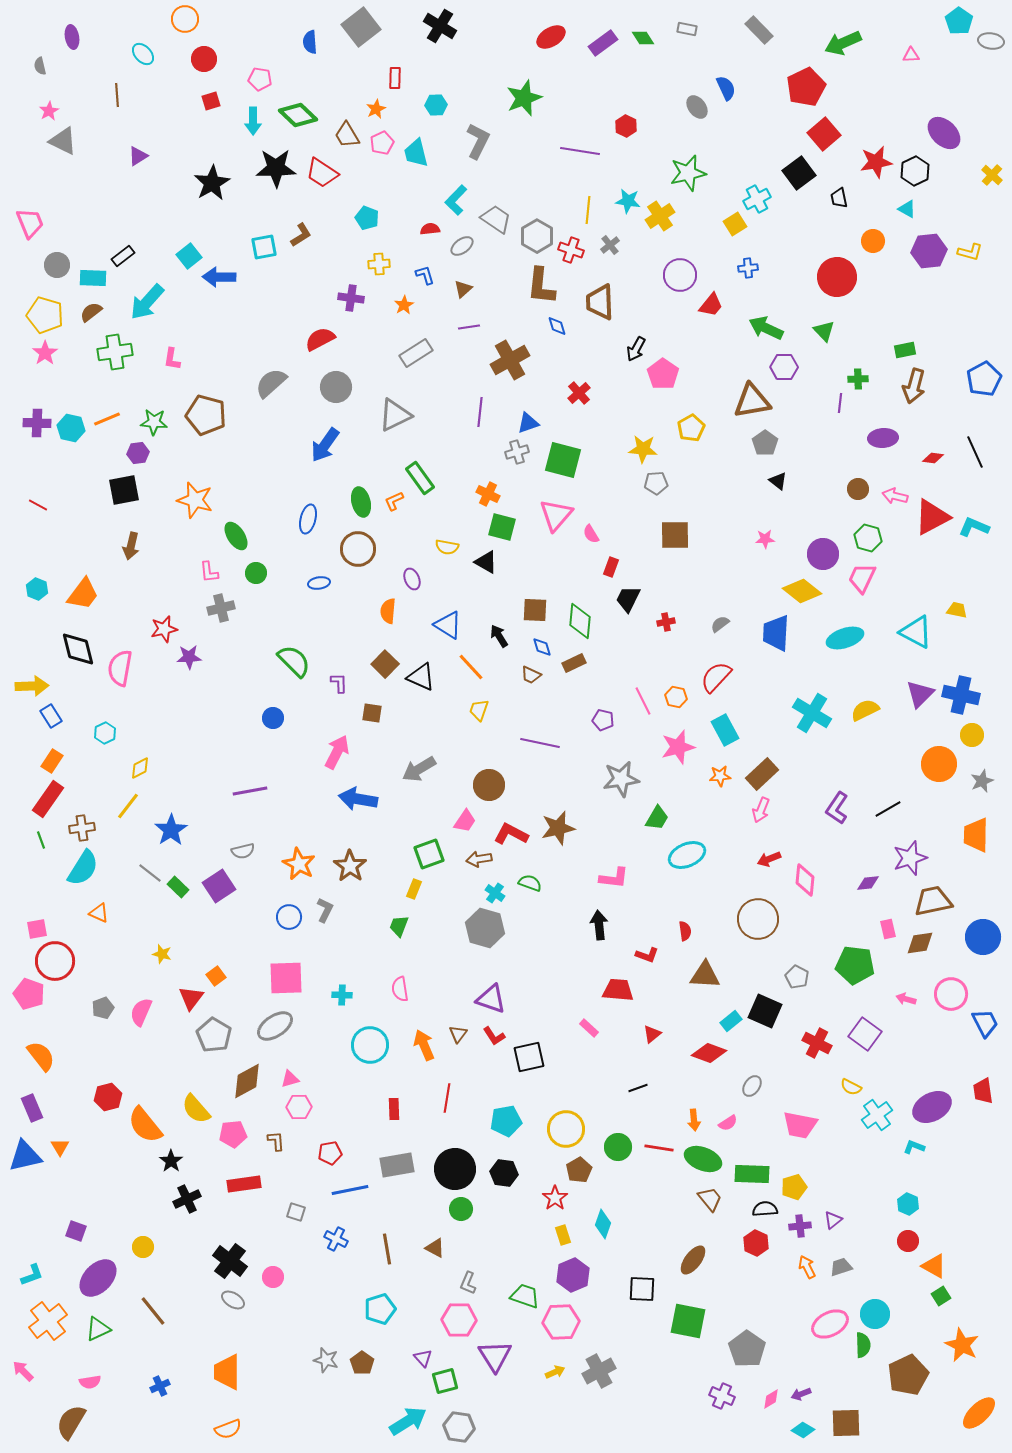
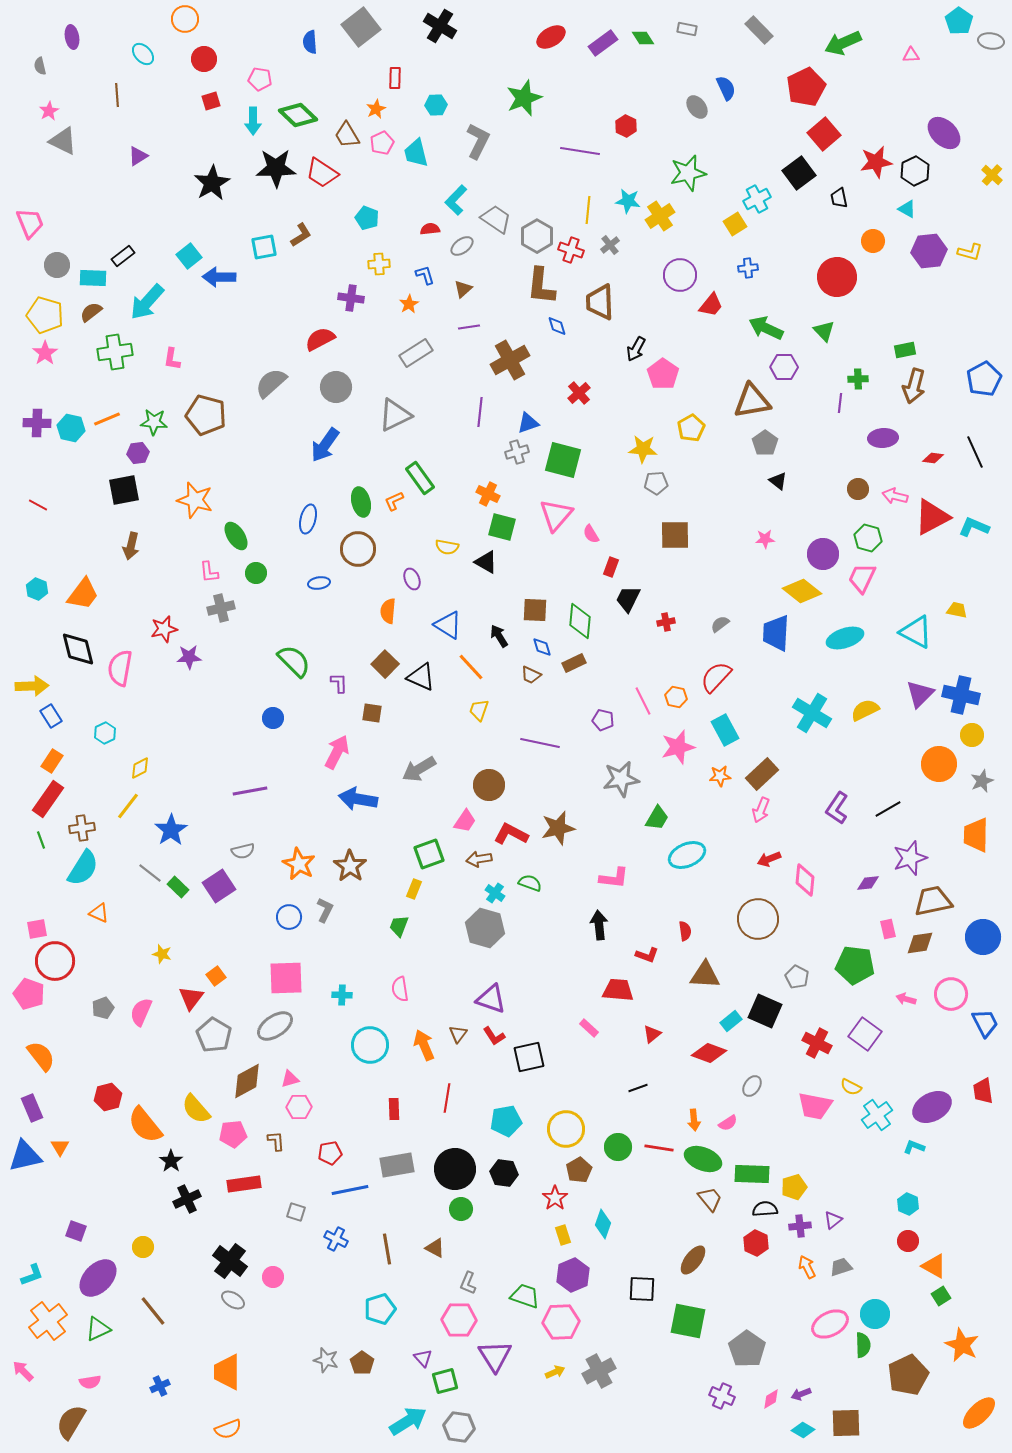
orange star at (404, 305): moved 5 px right, 1 px up
pink trapezoid at (800, 1125): moved 15 px right, 19 px up
